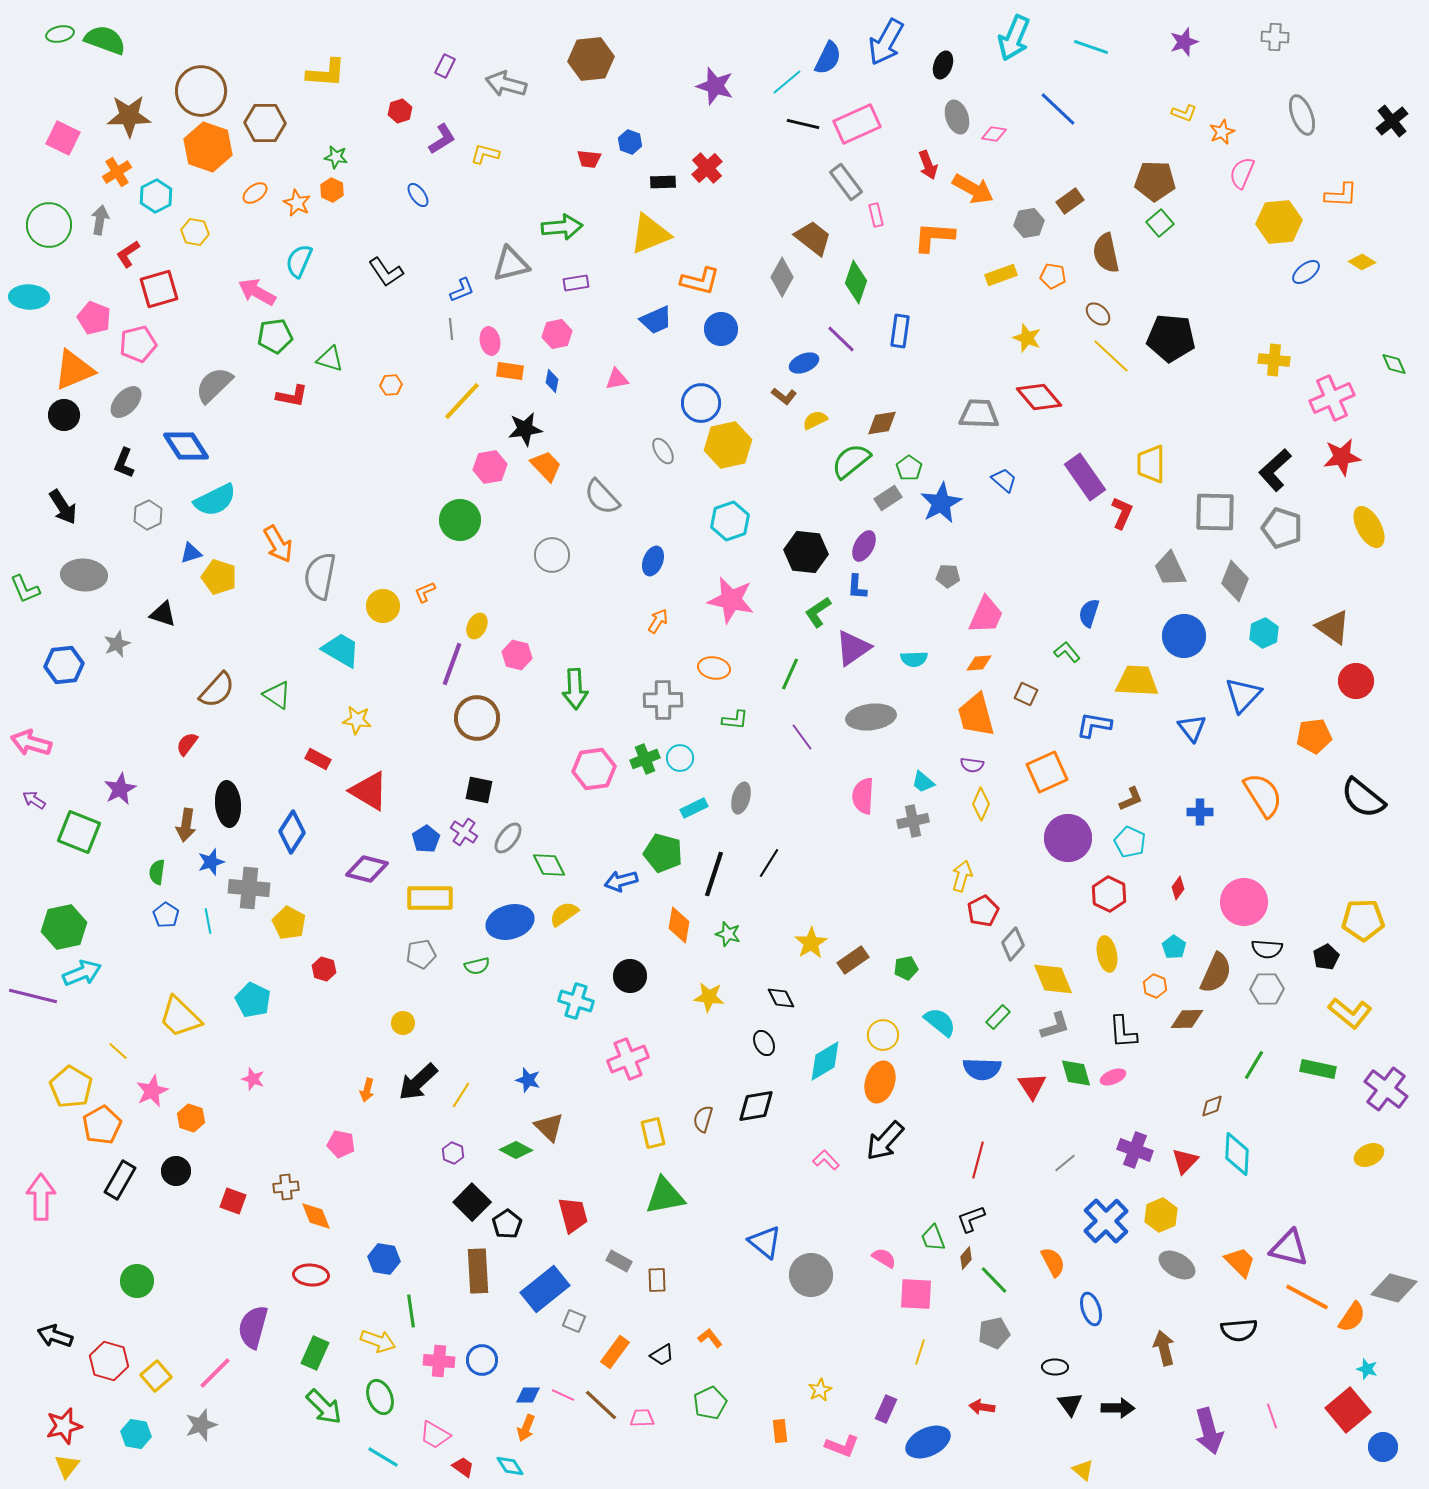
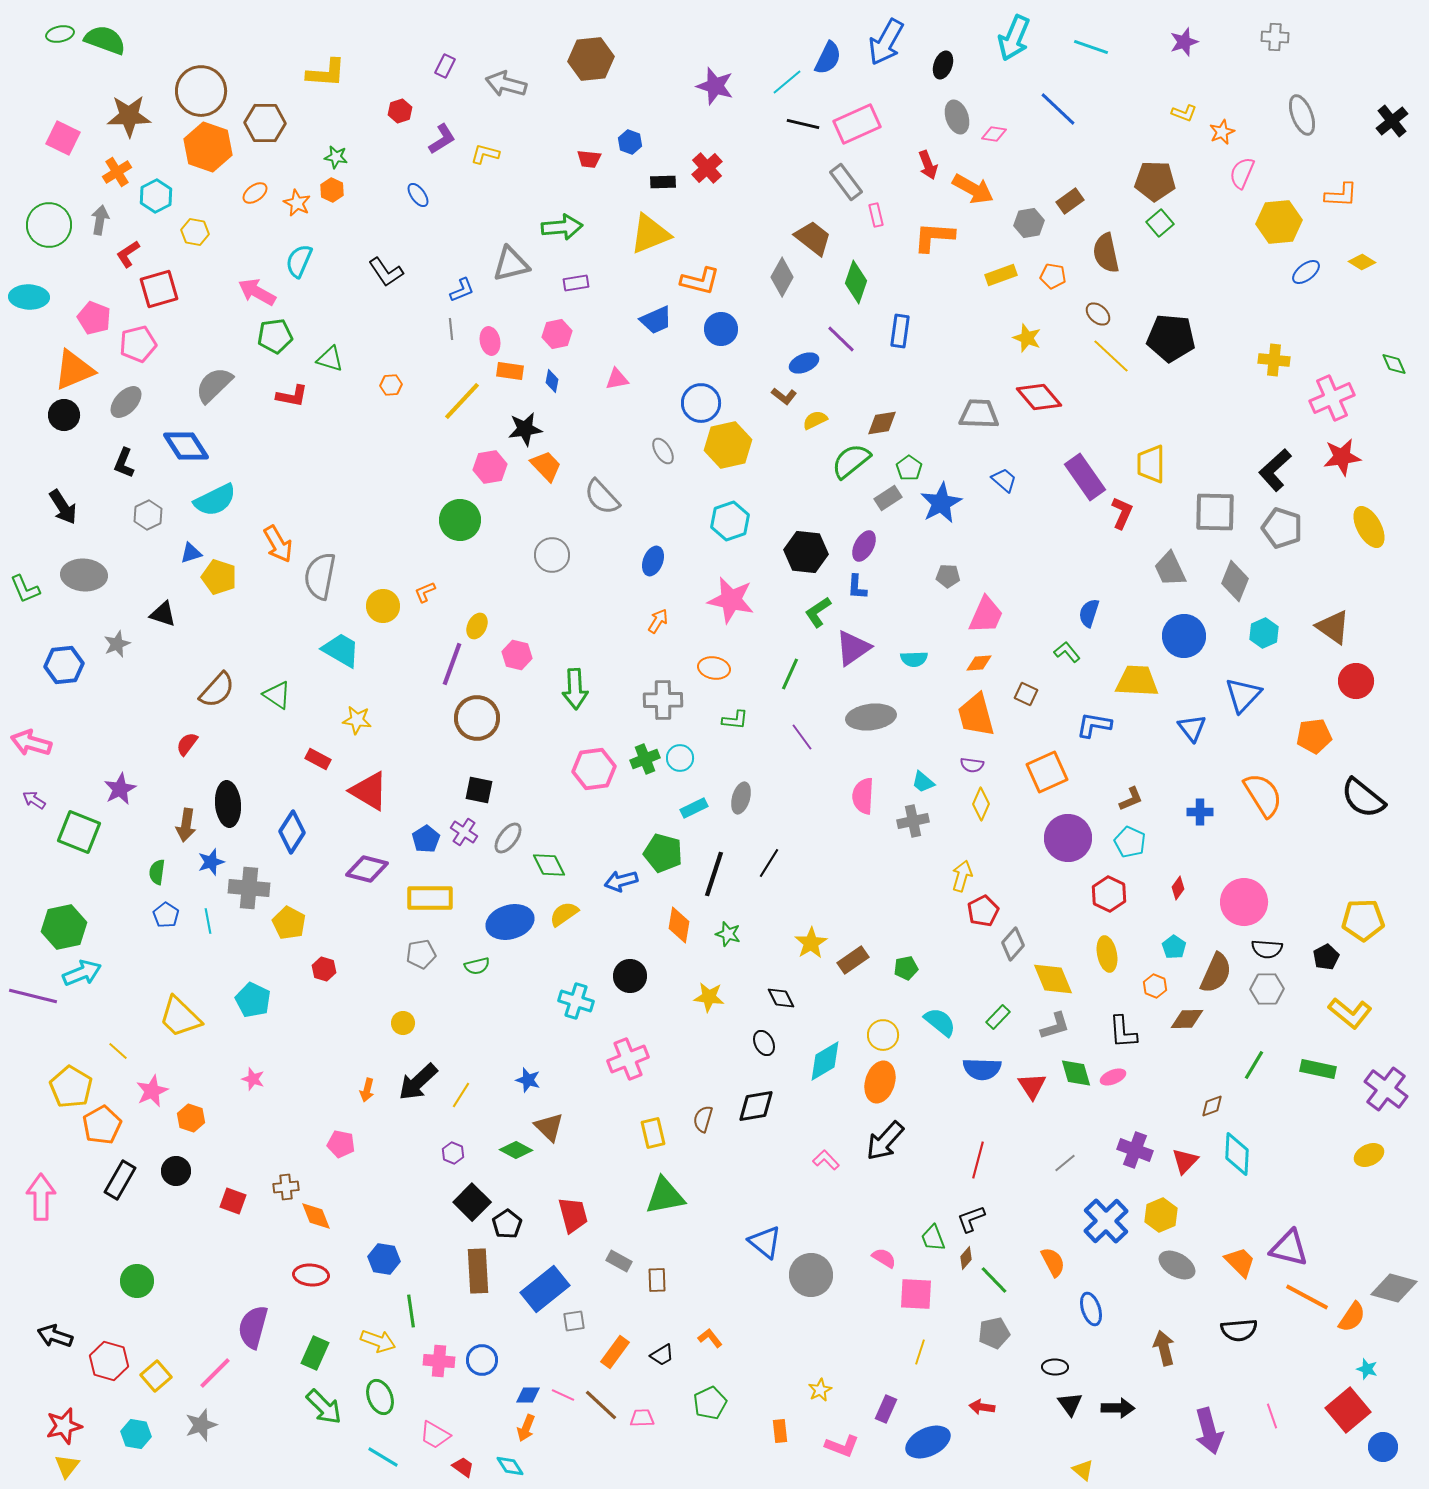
gray square at (574, 1321): rotated 30 degrees counterclockwise
